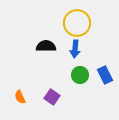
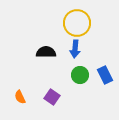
black semicircle: moved 6 px down
